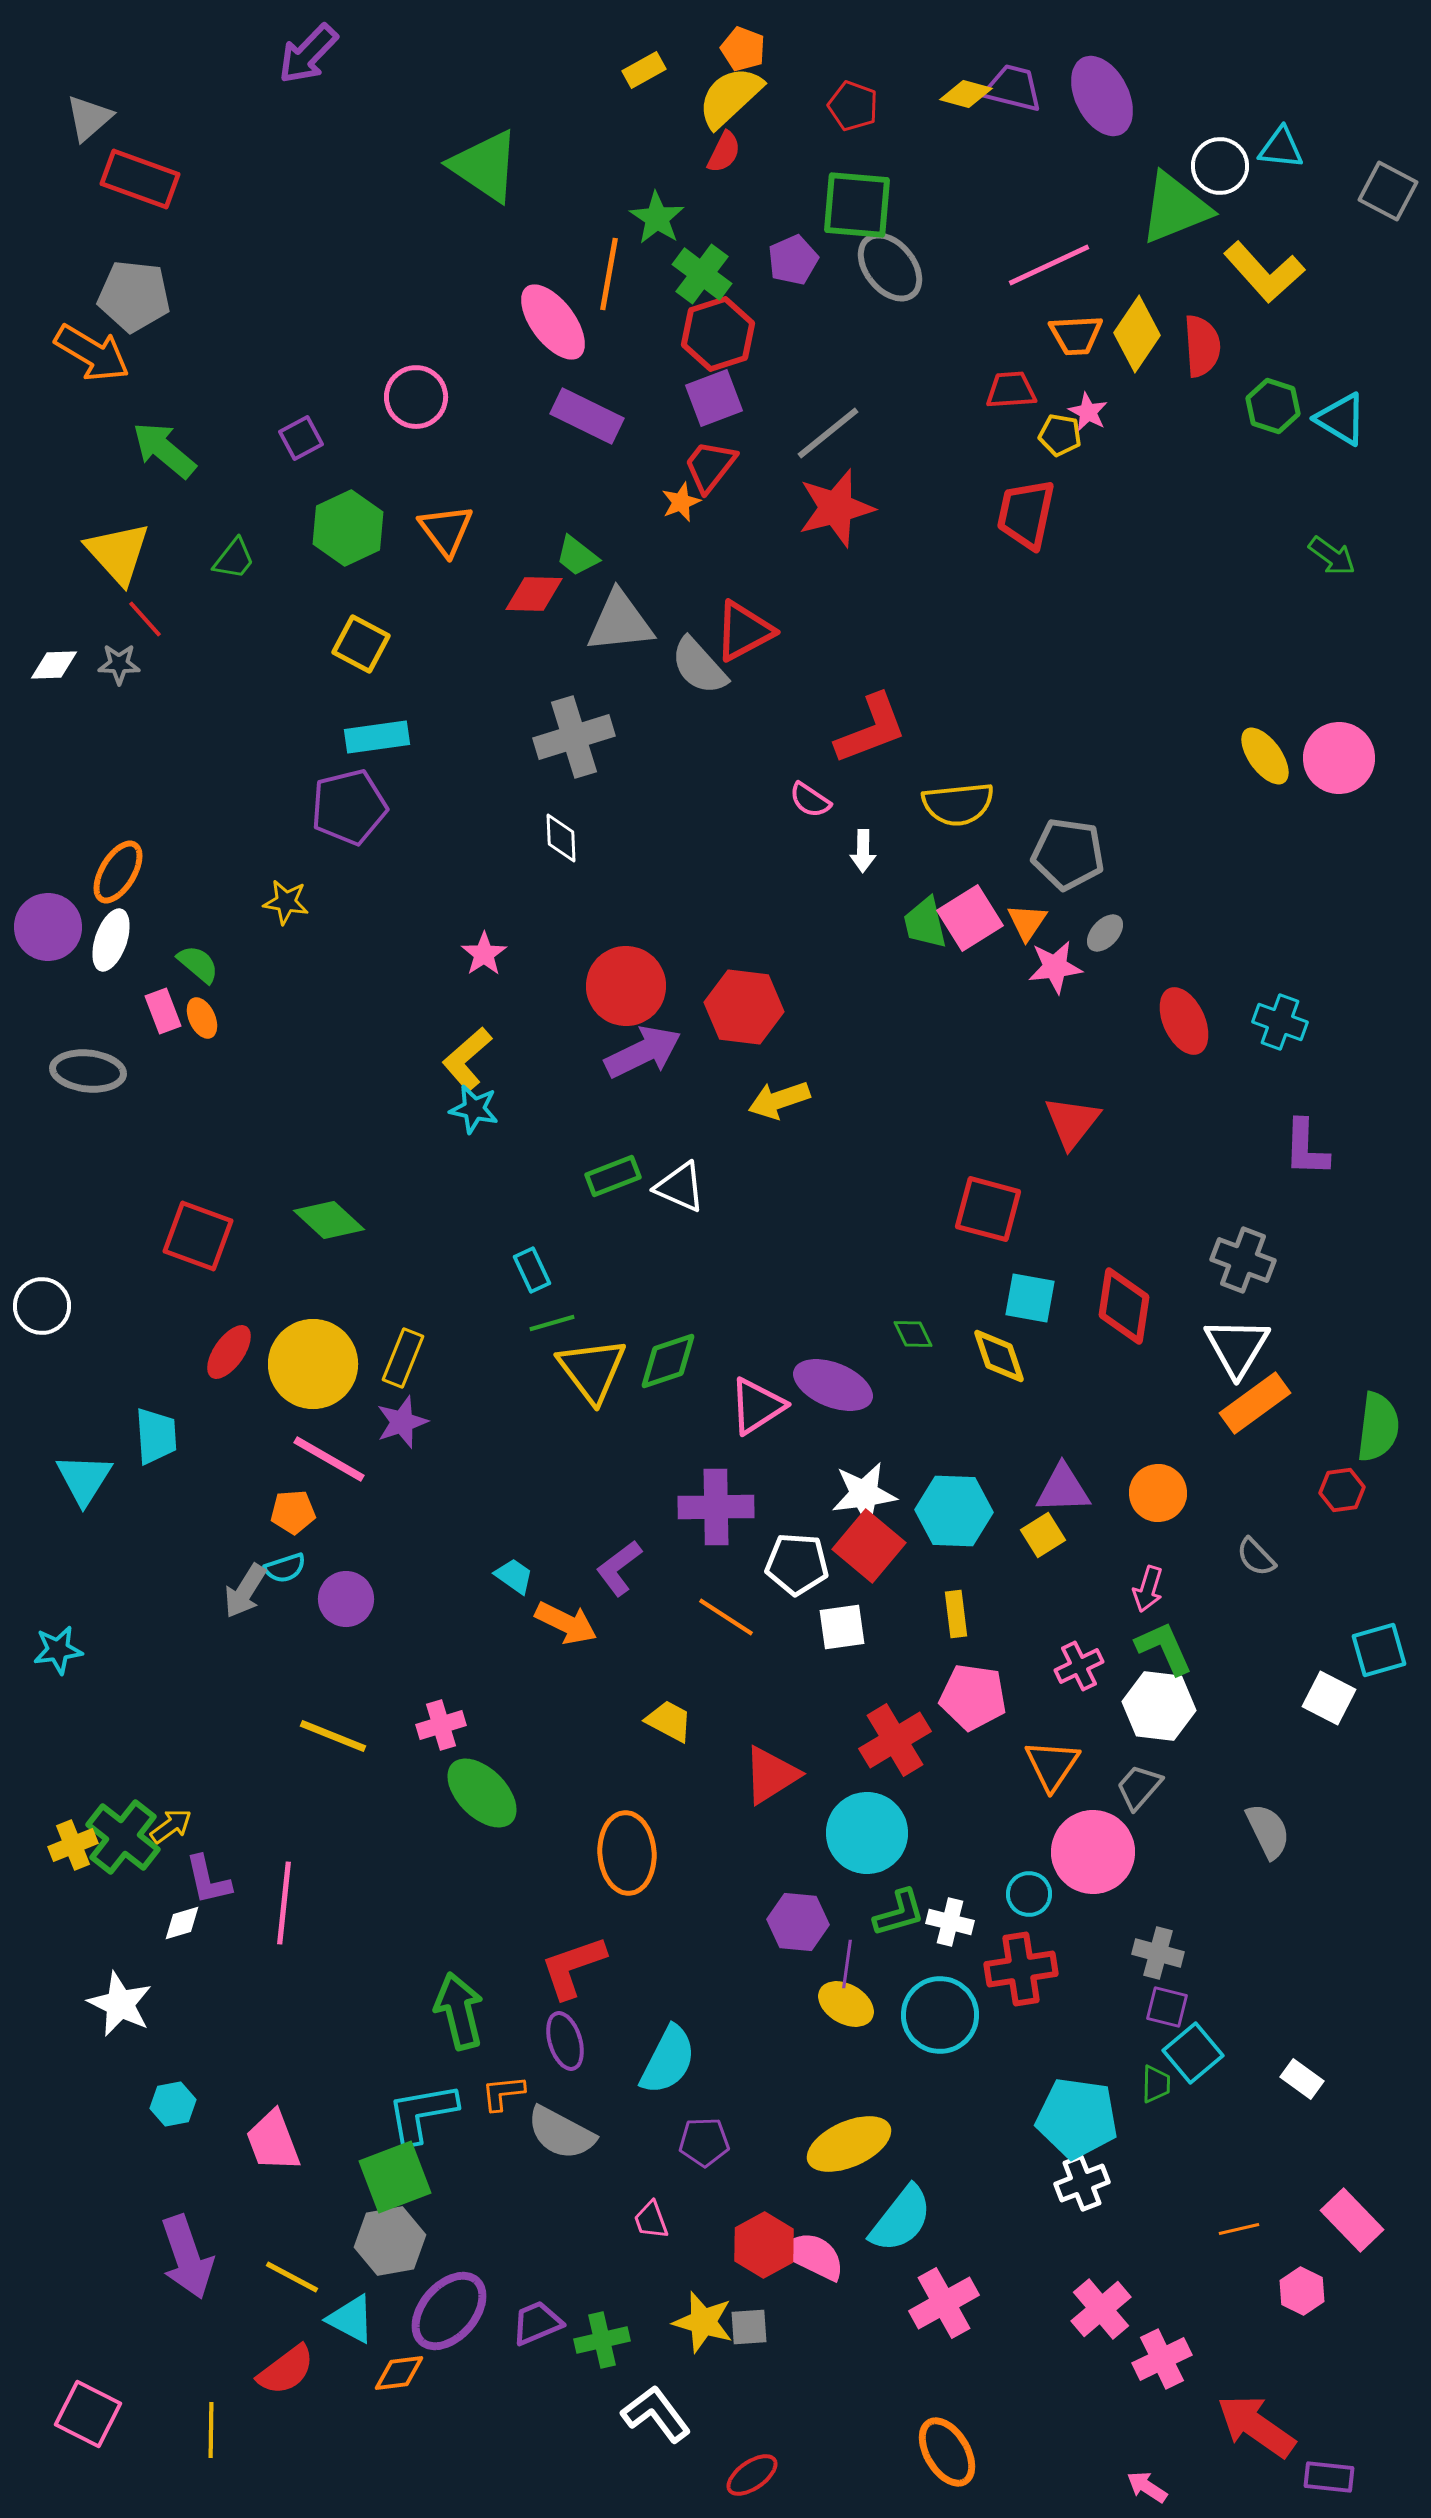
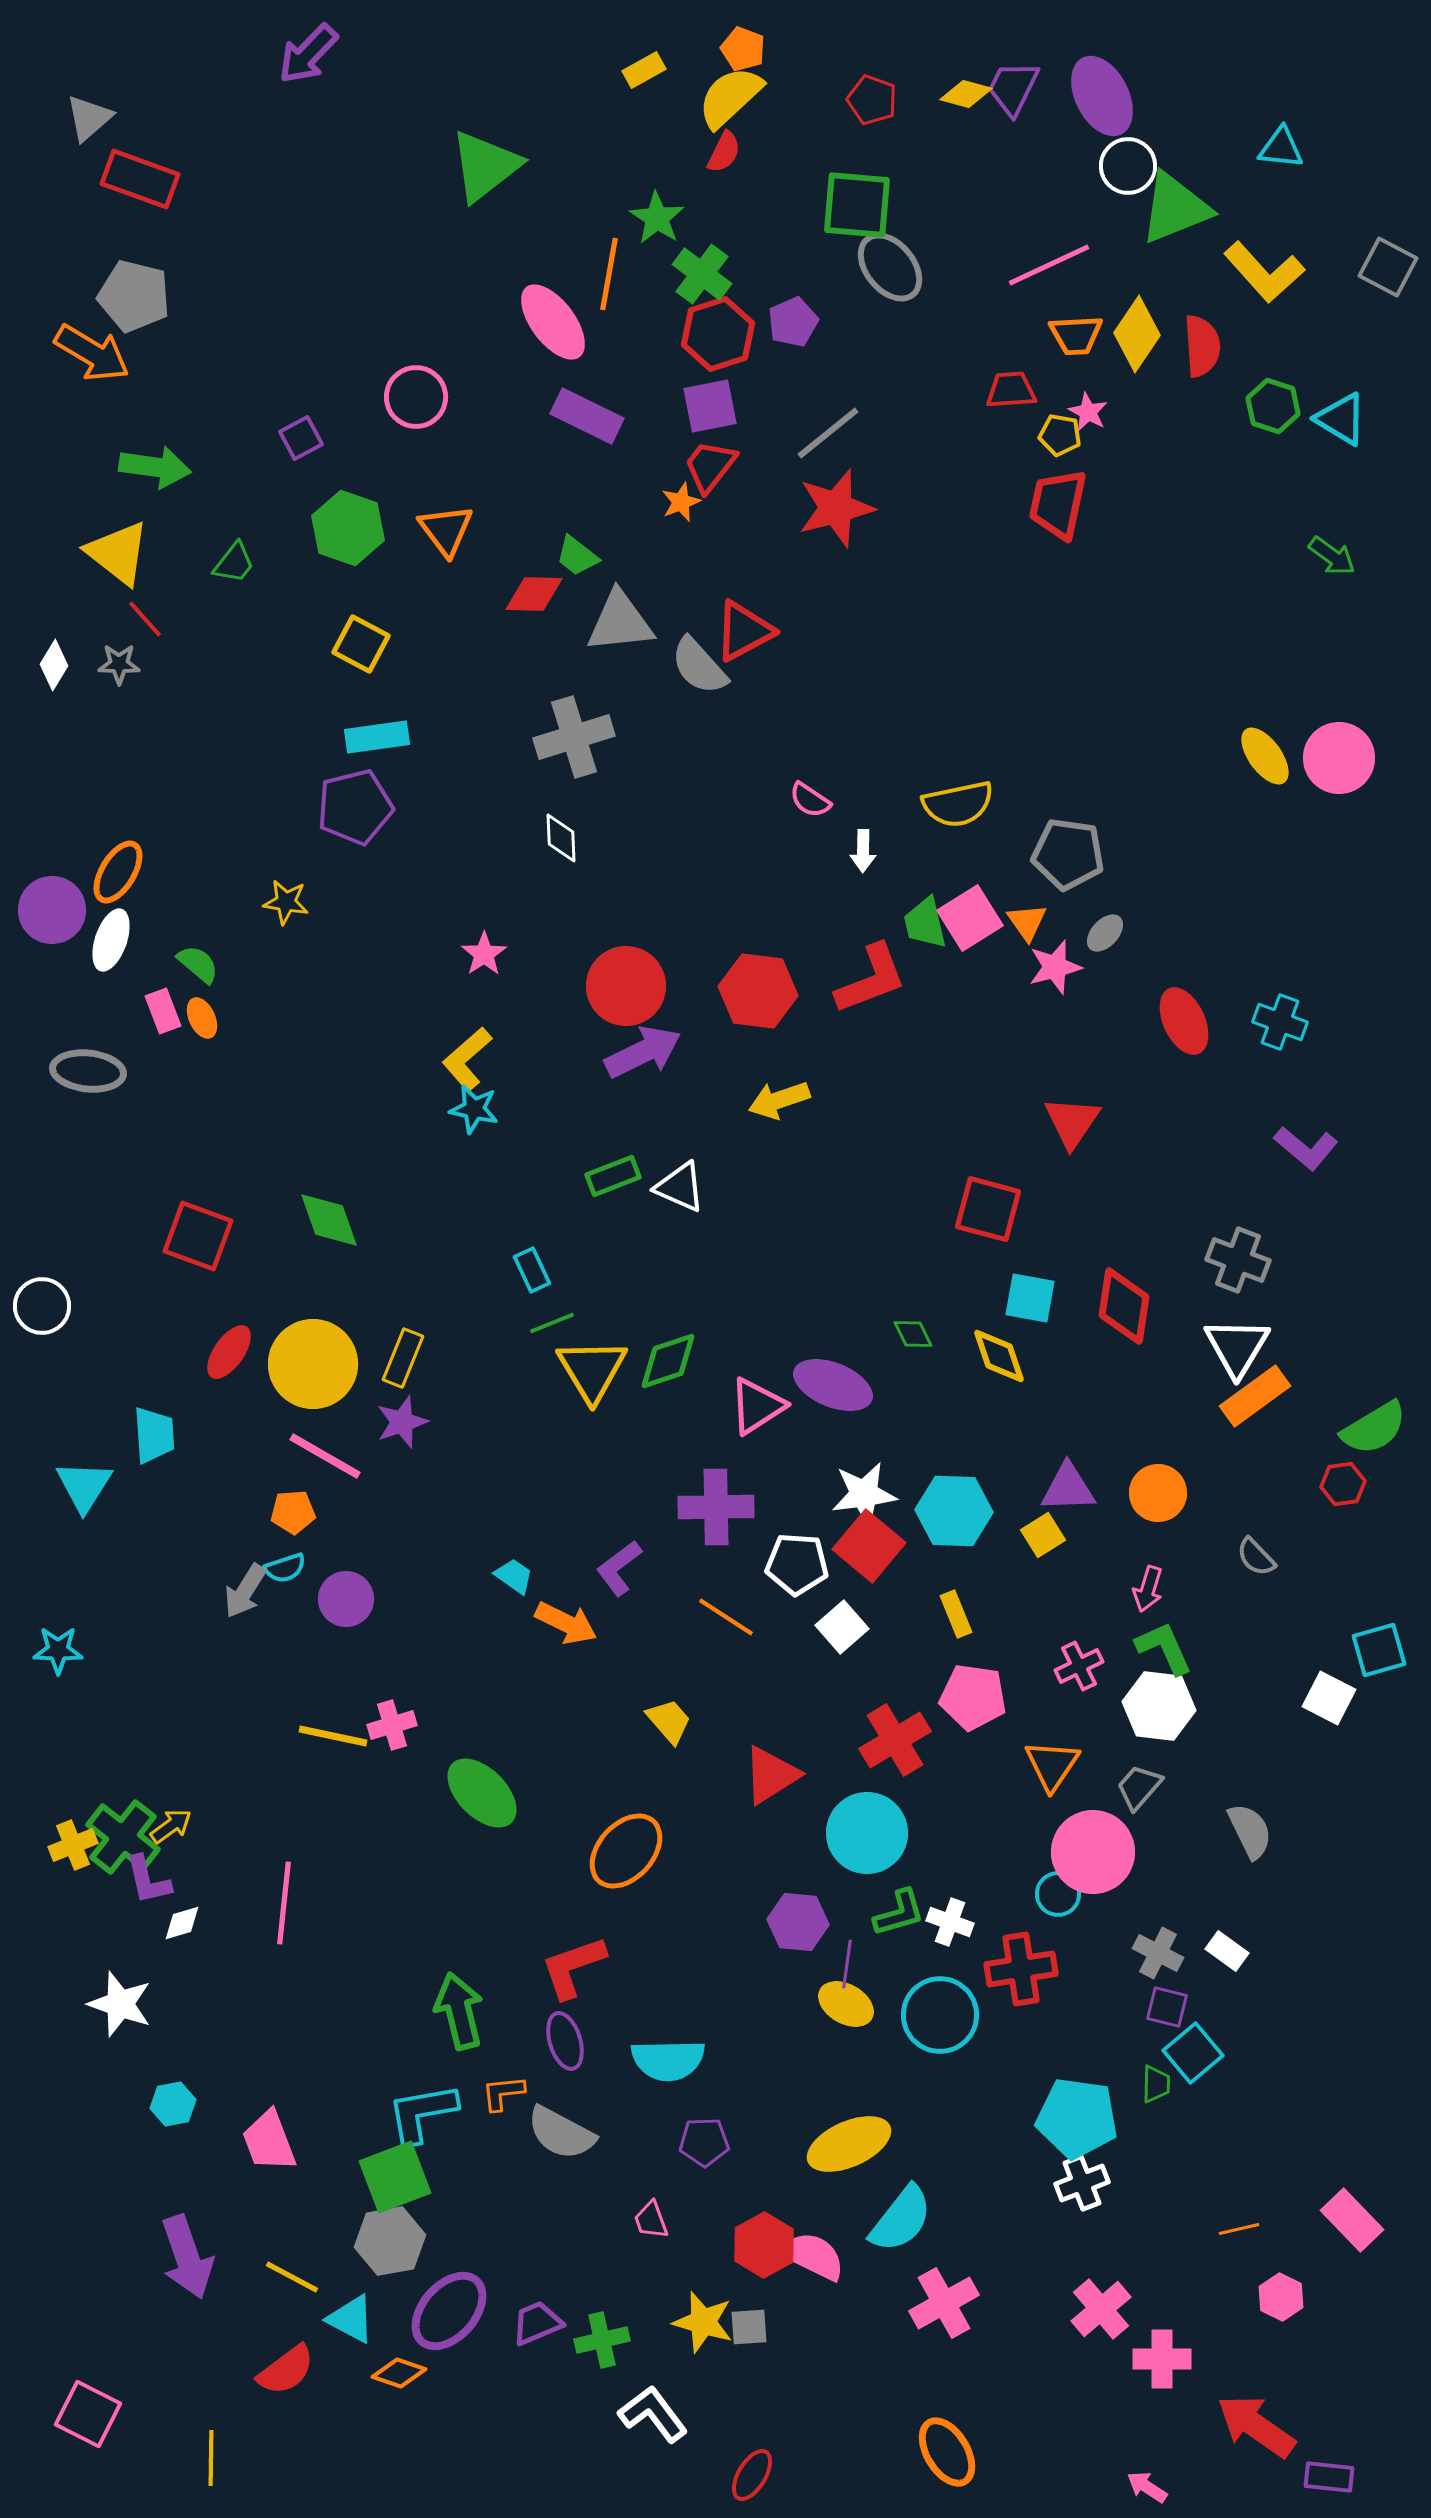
purple trapezoid at (1013, 88): rotated 78 degrees counterclockwise
red pentagon at (853, 106): moved 19 px right, 6 px up
green triangle at (485, 166): rotated 48 degrees clockwise
white circle at (1220, 166): moved 92 px left
gray square at (1388, 191): moved 76 px down
purple pentagon at (793, 260): moved 62 px down
gray pentagon at (134, 296): rotated 8 degrees clockwise
purple square at (714, 398): moved 4 px left, 8 px down; rotated 10 degrees clockwise
green arrow at (164, 450): moved 9 px left, 17 px down; rotated 148 degrees clockwise
red trapezoid at (1026, 514): moved 32 px right, 10 px up
green hexagon at (348, 528): rotated 16 degrees counterclockwise
yellow triangle at (118, 553): rotated 10 degrees counterclockwise
green trapezoid at (234, 559): moved 4 px down
white diamond at (54, 665): rotated 57 degrees counterclockwise
red L-shape at (871, 729): moved 250 px down
yellow semicircle at (958, 804): rotated 6 degrees counterclockwise
purple pentagon at (349, 807): moved 6 px right
orange triangle at (1027, 922): rotated 9 degrees counterclockwise
purple circle at (48, 927): moved 4 px right, 17 px up
pink star at (1055, 967): rotated 8 degrees counterclockwise
red hexagon at (744, 1007): moved 14 px right, 16 px up
red triangle at (1072, 1122): rotated 4 degrees counterclockwise
purple L-shape at (1306, 1148): rotated 52 degrees counterclockwise
green diamond at (329, 1220): rotated 28 degrees clockwise
gray cross at (1243, 1260): moved 5 px left
green line at (552, 1323): rotated 6 degrees counterclockwise
yellow triangle at (592, 1370): rotated 6 degrees clockwise
orange rectangle at (1255, 1403): moved 7 px up
green semicircle at (1378, 1427): moved 4 px left, 1 px down; rotated 52 degrees clockwise
cyan trapezoid at (156, 1436): moved 2 px left, 1 px up
pink line at (329, 1459): moved 4 px left, 3 px up
cyan triangle at (84, 1479): moved 7 px down
purple triangle at (1063, 1489): moved 5 px right, 1 px up
red hexagon at (1342, 1490): moved 1 px right, 6 px up
yellow rectangle at (956, 1614): rotated 15 degrees counterclockwise
white square at (842, 1627): rotated 33 degrees counterclockwise
cyan star at (58, 1650): rotated 9 degrees clockwise
yellow trapezoid at (669, 1721): rotated 21 degrees clockwise
pink cross at (441, 1725): moved 49 px left
yellow line at (333, 1736): rotated 10 degrees counterclockwise
gray semicircle at (1268, 1831): moved 18 px left
orange ellipse at (627, 1853): moved 1 px left, 2 px up; rotated 46 degrees clockwise
purple L-shape at (208, 1880): moved 60 px left
cyan circle at (1029, 1894): moved 29 px right
white cross at (950, 1922): rotated 6 degrees clockwise
gray cross at (1158, 1953): rotated 12 degrees clockwise
white star at (120, 2004): rotated 6 degrees counterclockwise
cyan semicircle at (668, 2060): rotated 62 degrees clockwise
white rectangle at (1302, 2079): moved 75 px left, 128 px up
pink trapezoid at (273, 2141): moved 4 px left
pink hexagon at (1302, 2291): moved 21 px left, 6 px down
pink cross at (1162, 2359): rotated 26 degrees clockwise
orange diamond at (399, 2373): rotated 26 degrees clockwise
white L-shape at (656, 2414): moved 3 px left
yellow line at (211, 2430): moved 28 px down
red ellipse at (752, 2475): rotated 24 degrees counterclockwise
